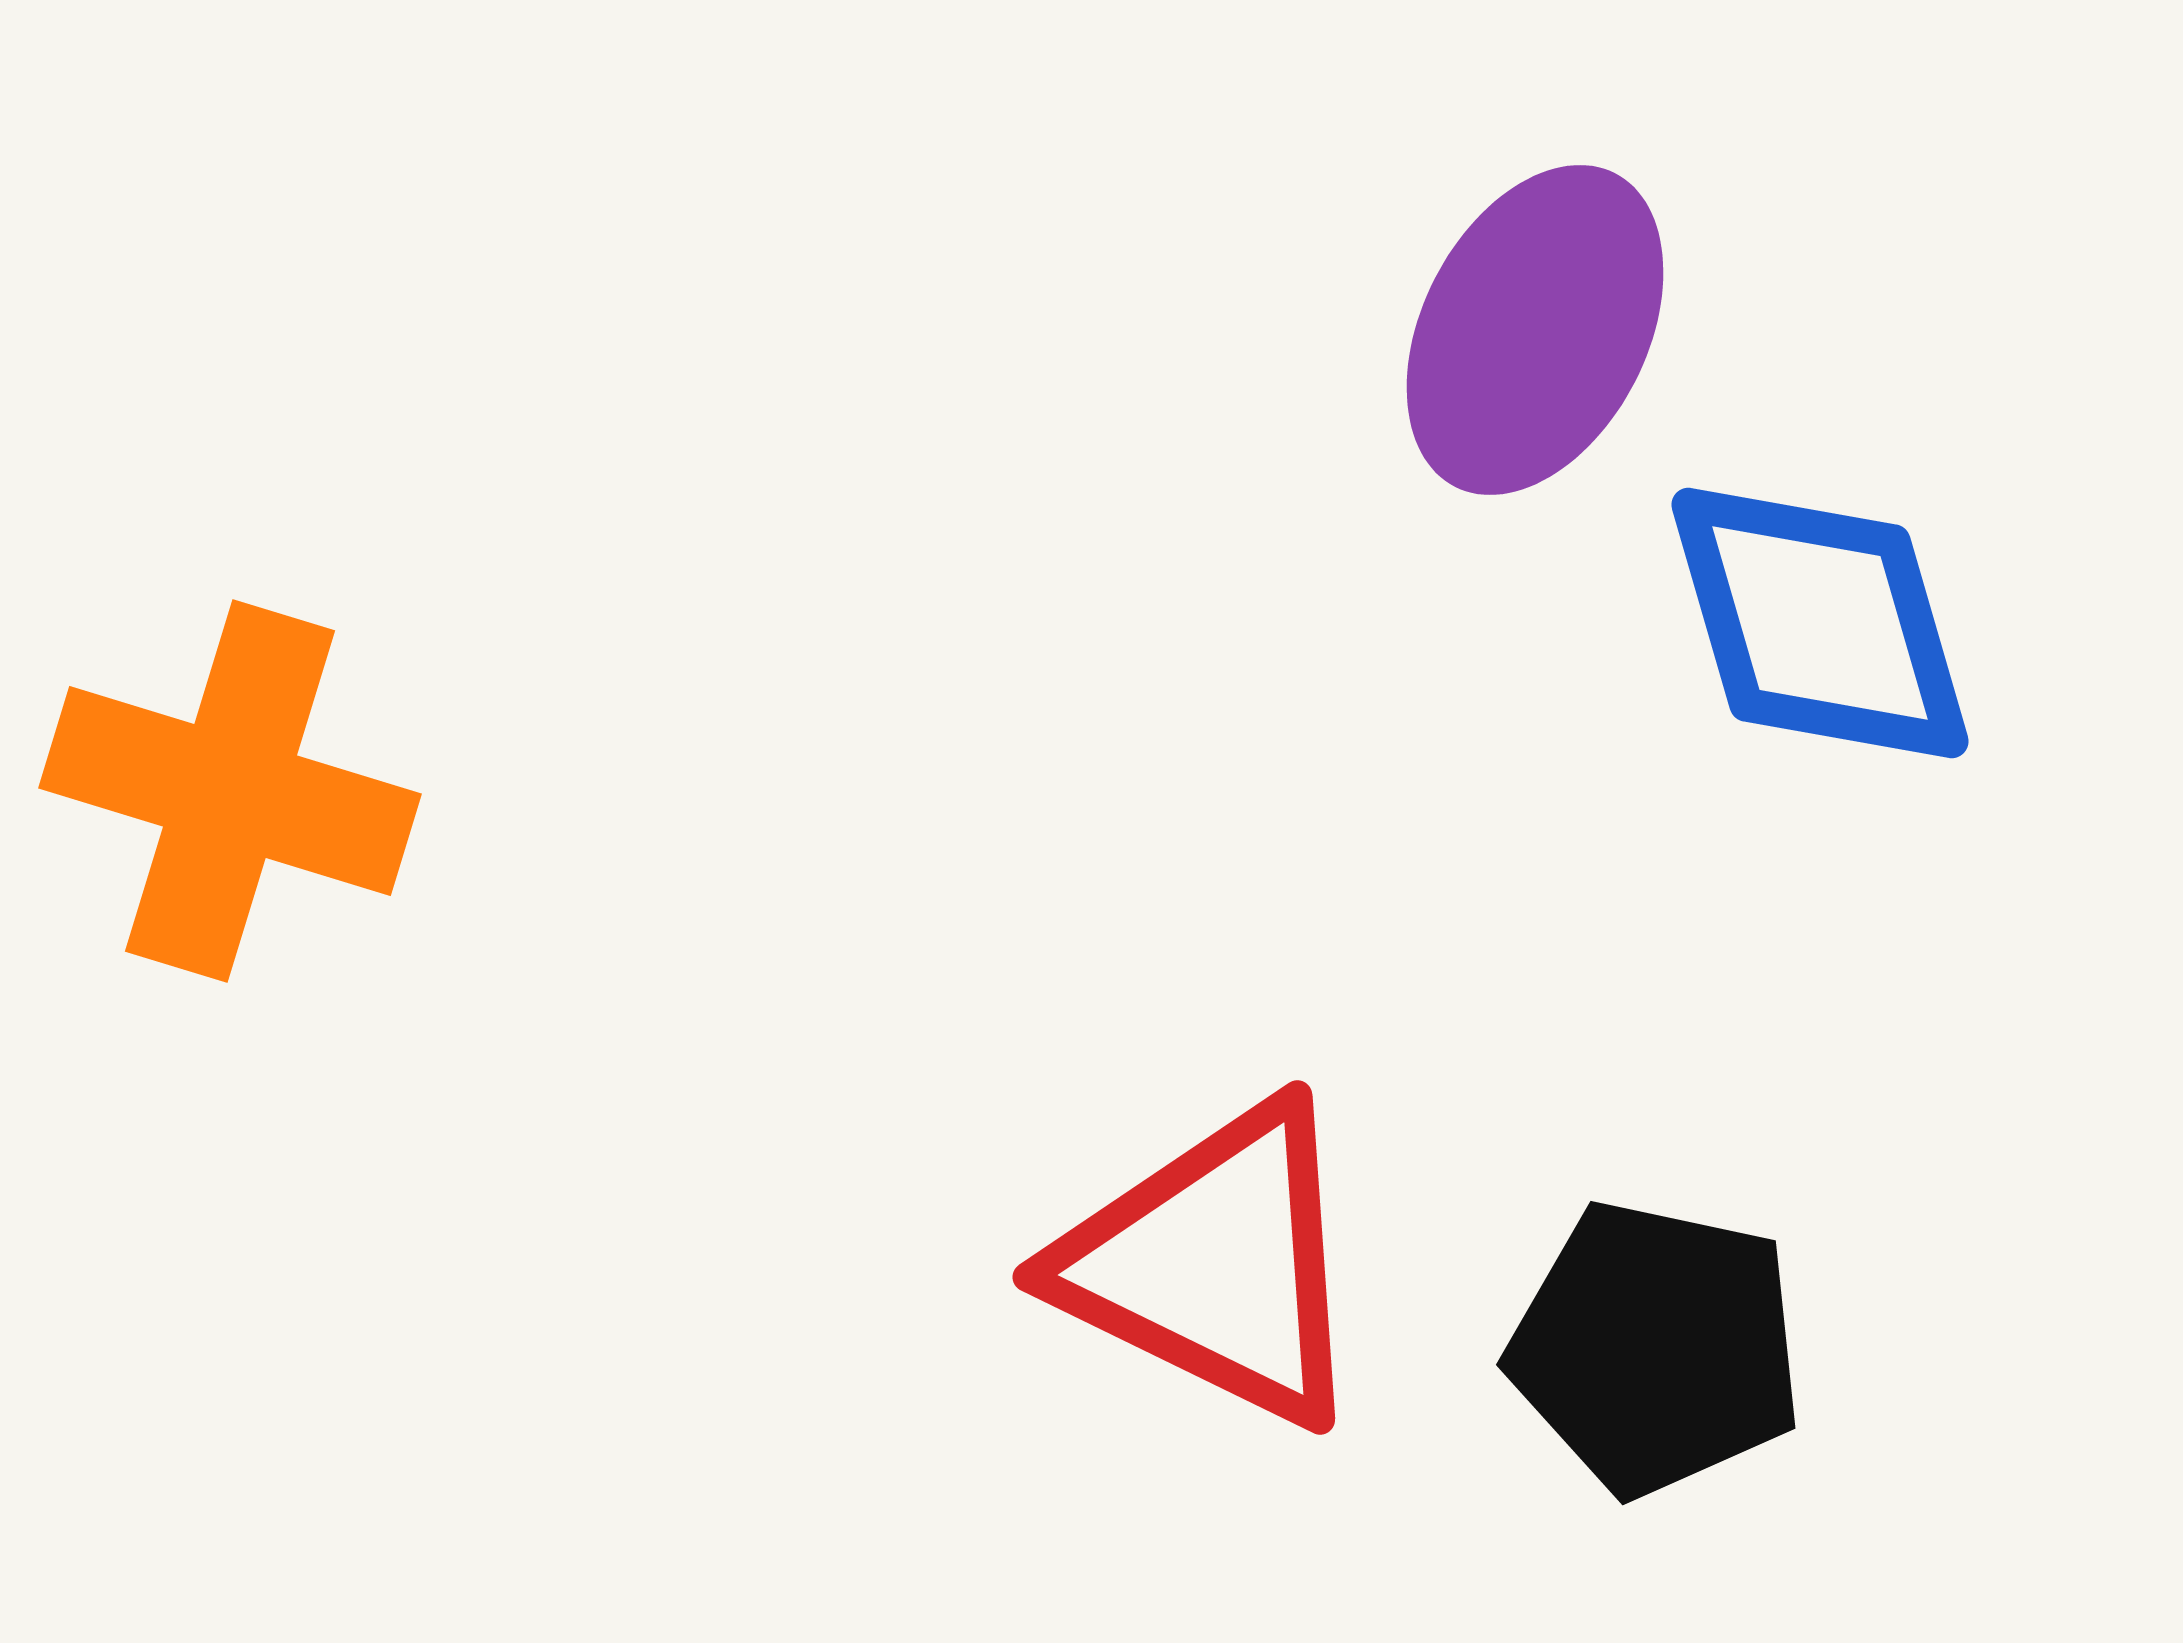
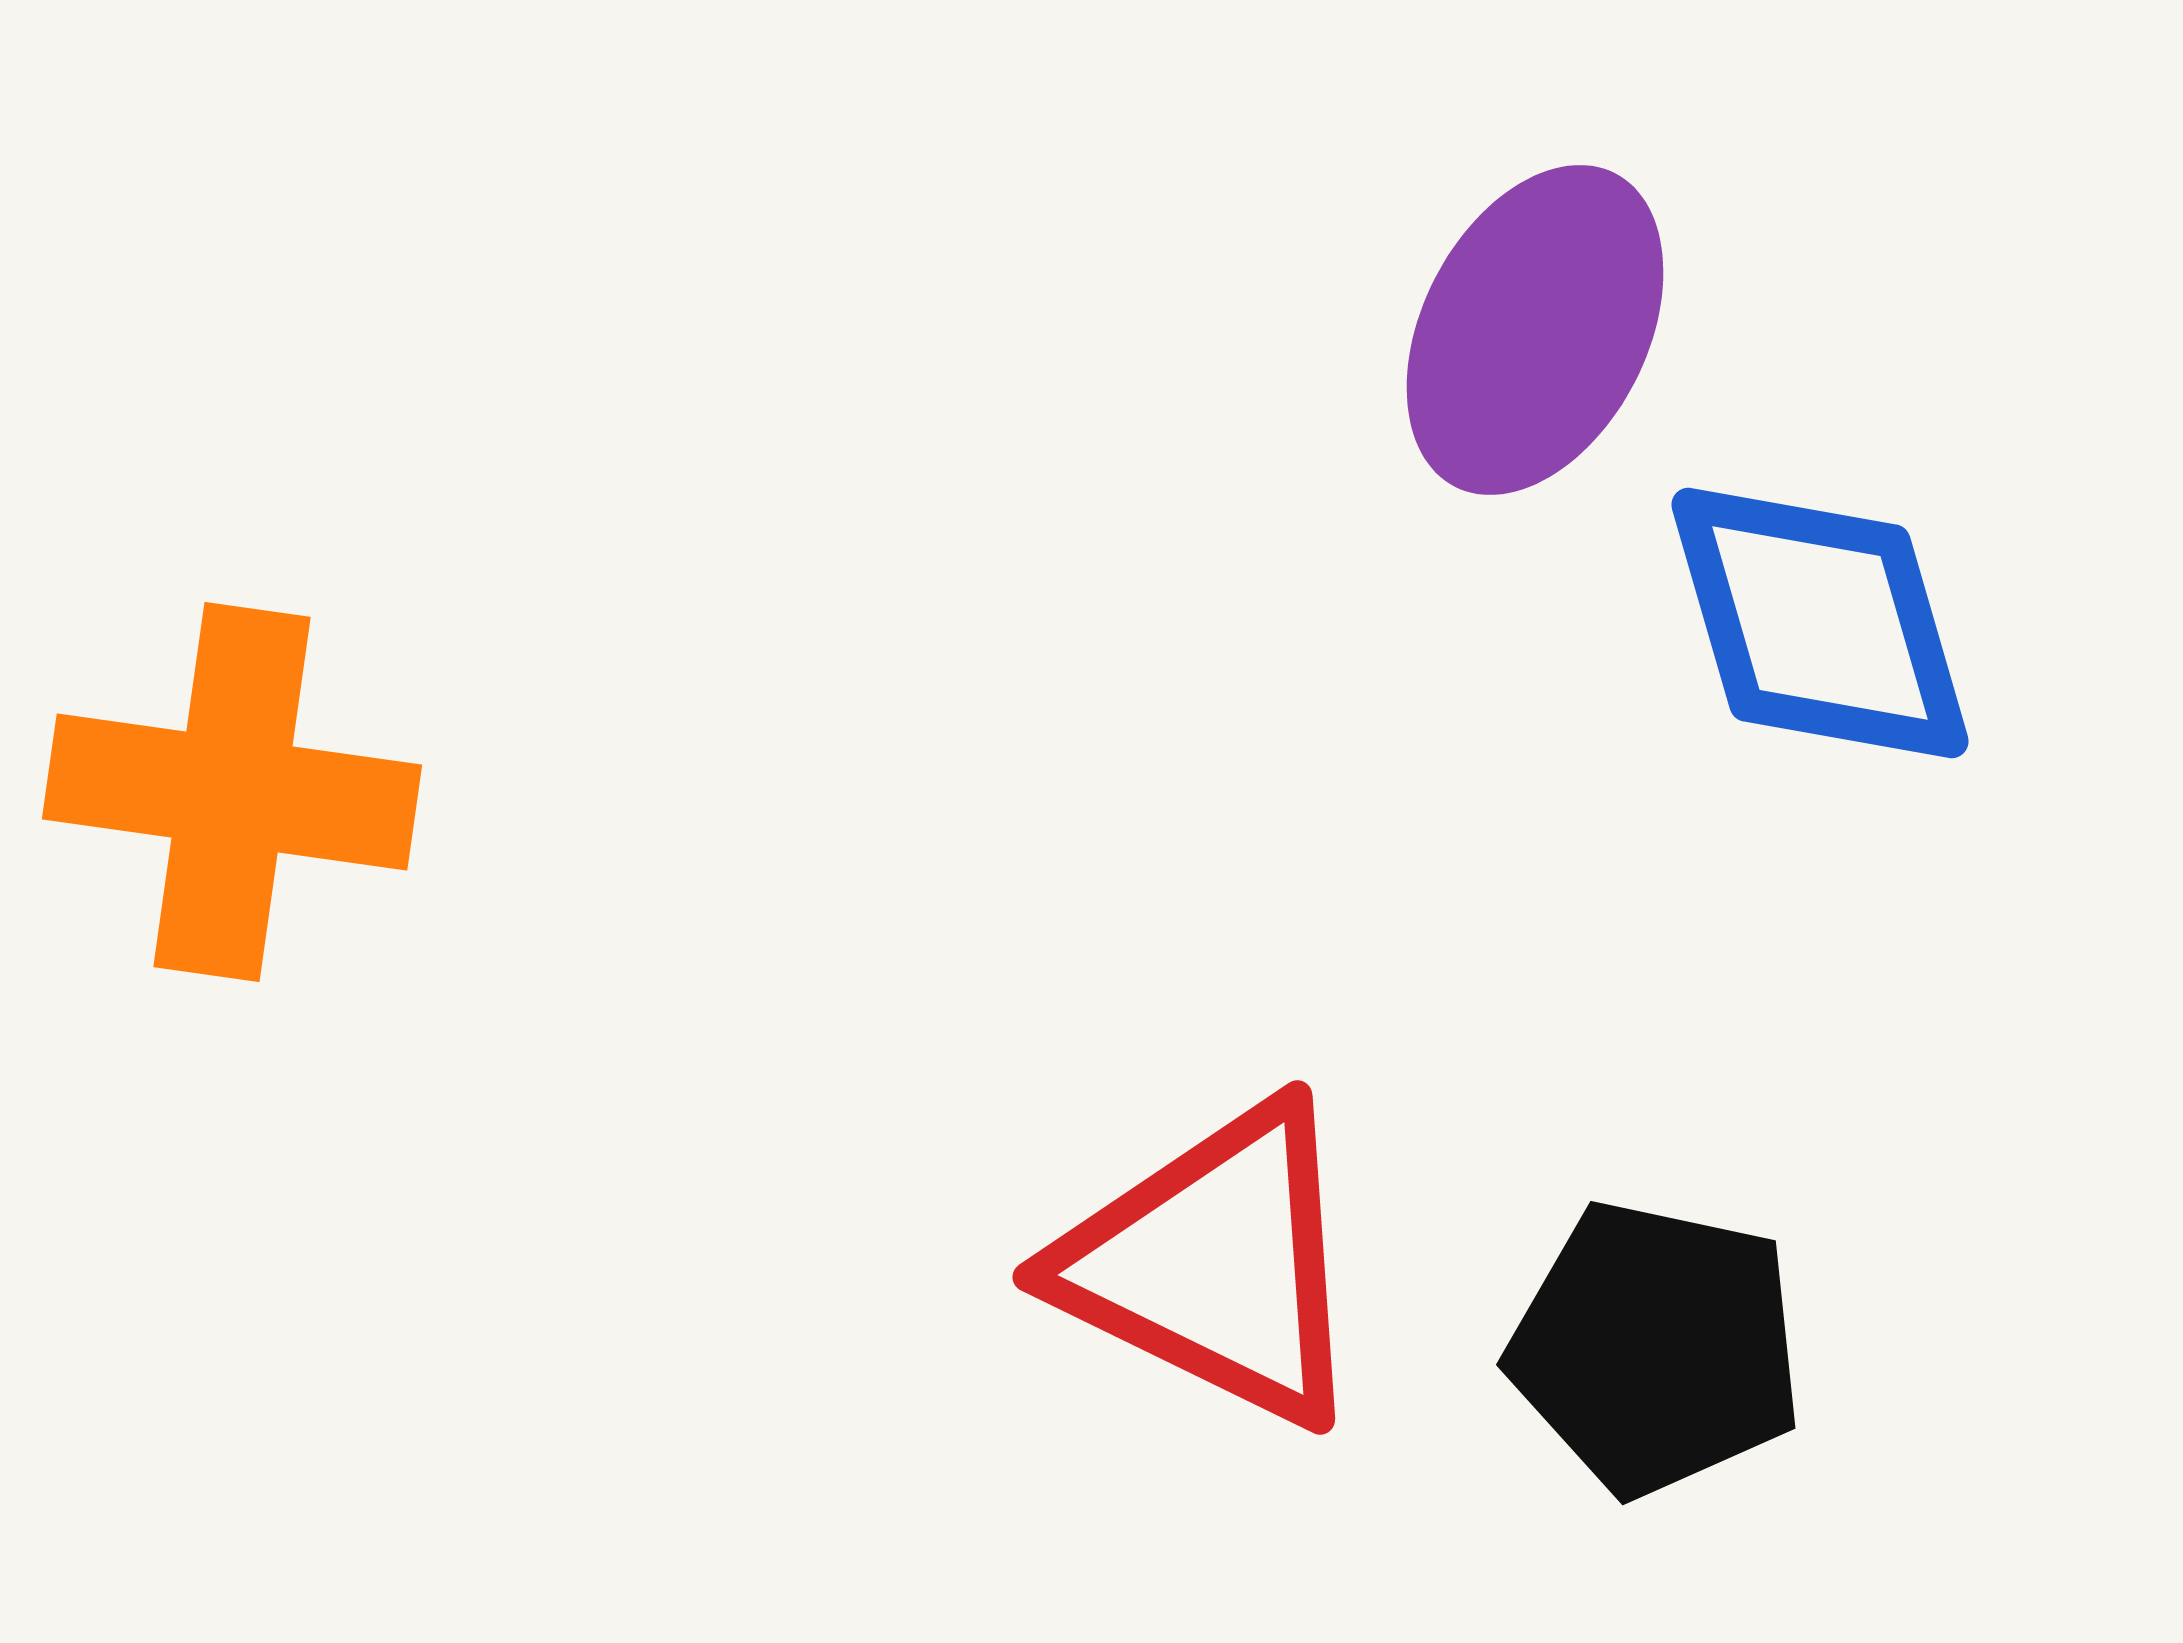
orange cross: moved 2 px right, 1 px down; rotated 9 degrees counterclockwise
